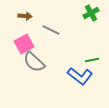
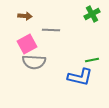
green cross: moved 1 px right, 1 px down
gray line: rotated 24 degrees counterclockwise
pink square: moved 3 px right
gray semicircle: rotated 40 degrees counterclockwise
blue L-shape: moved 1 px down; rotated 25 degrees counterclockwise
